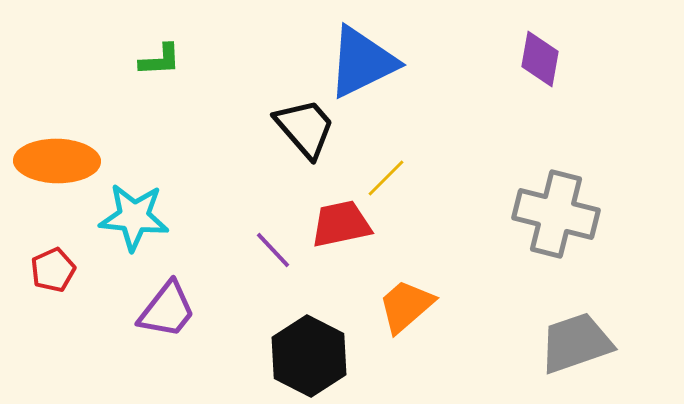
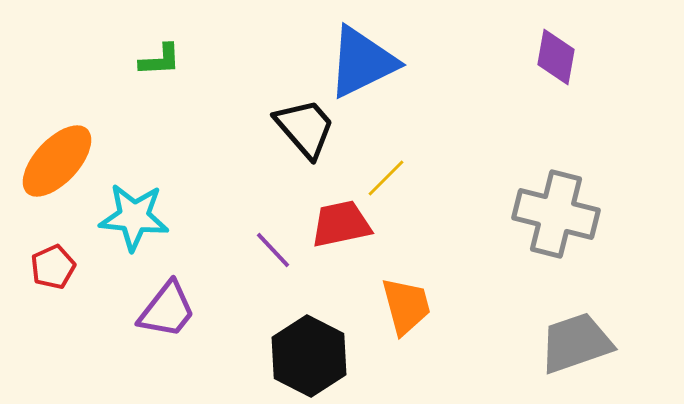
purple diamond: moved 16 px right, 2 px up
orange ellipse: rotated 48 degrees counterclockwise
red pentagon: moved 3 px up
orange trapezoid: rotated 116 degrees clockwise
